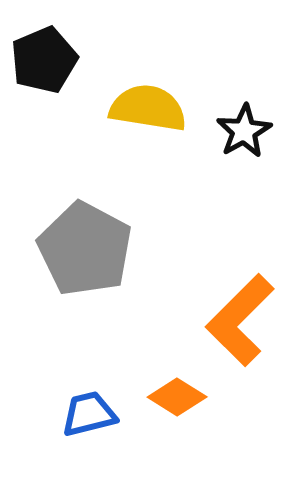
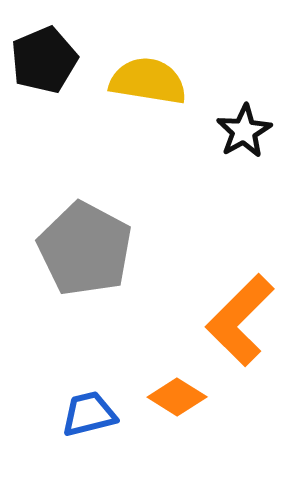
yellow semicircle: moved 27 px up
